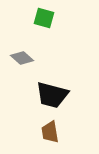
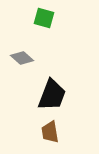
black trapezoid: rotated 84 degrees counterclockwise
